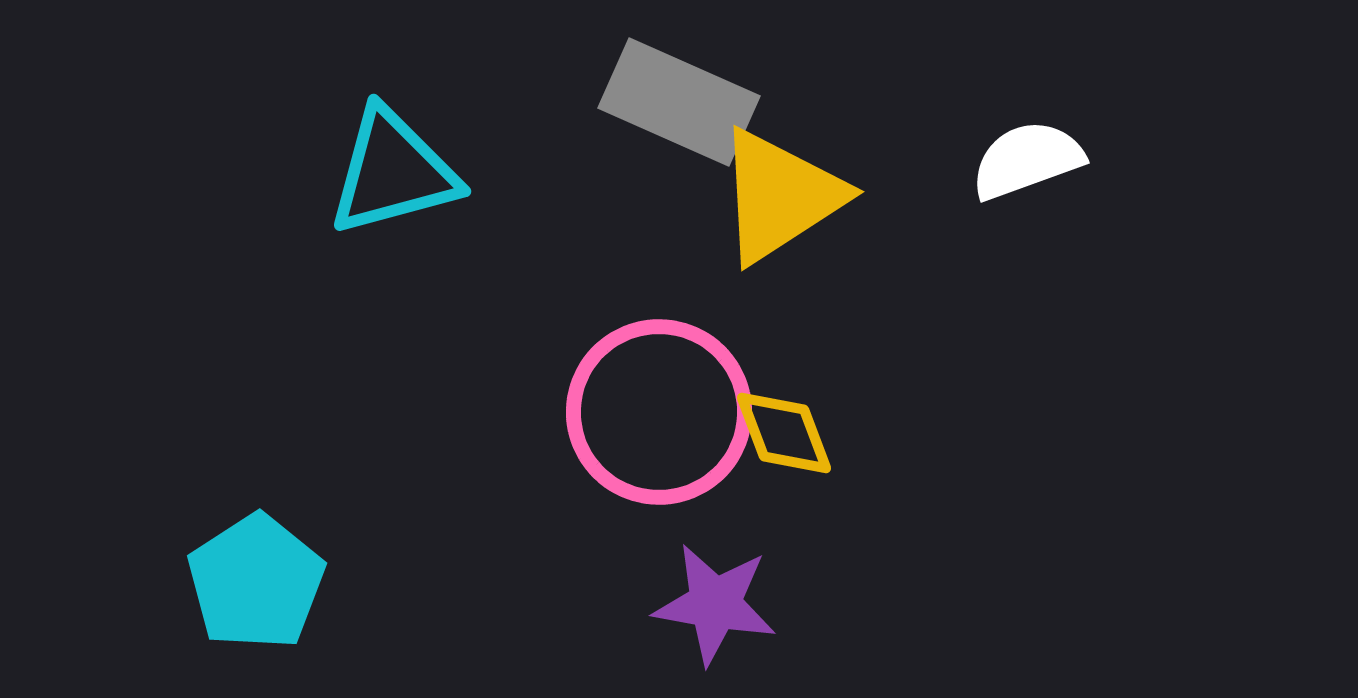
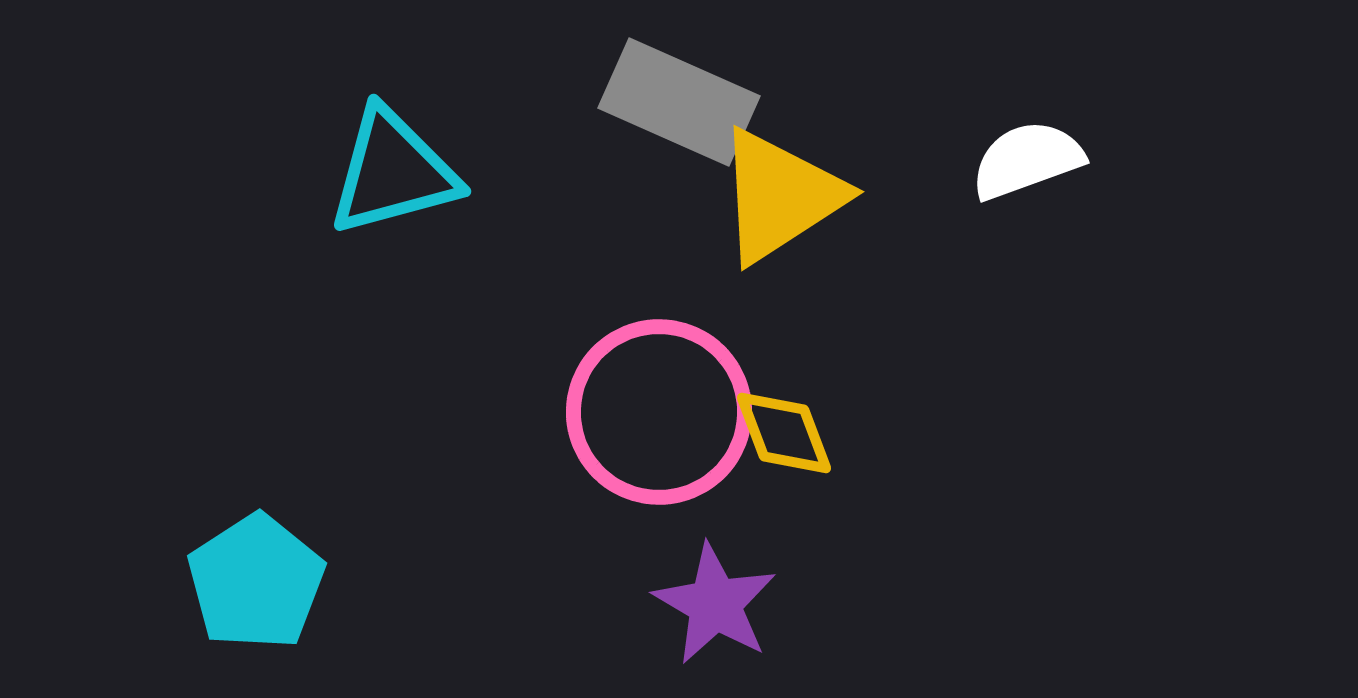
purple star: rotated 20 degrees clockwise
